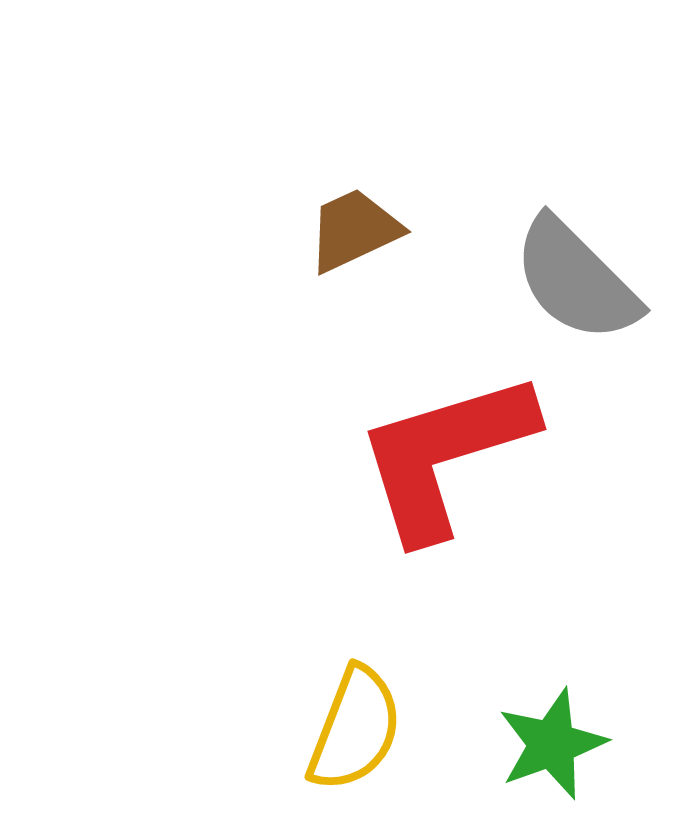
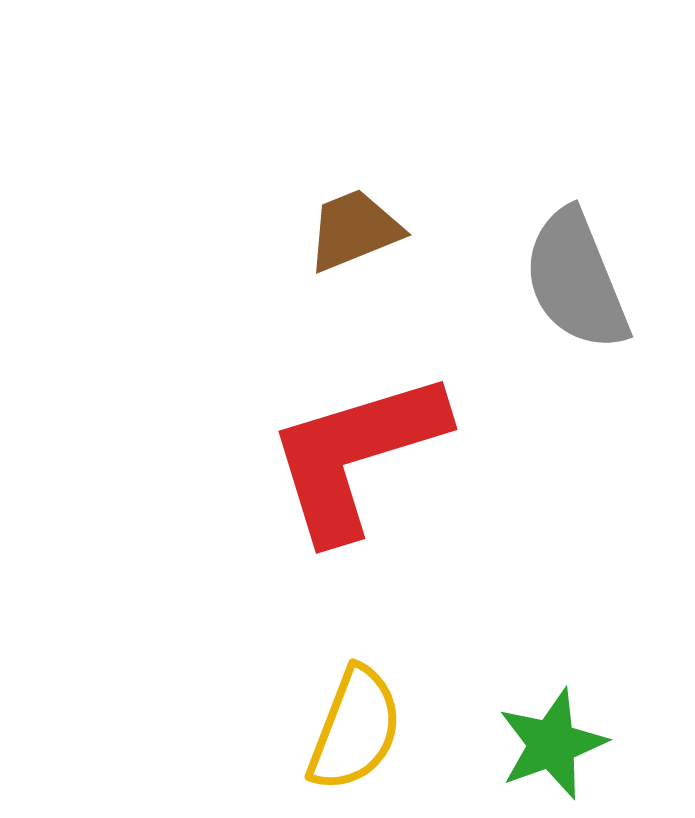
brown trapezoid: rotated 3 degrees clockwise
gray semicircle: rotated 23 degrees clockwise
red L-shape: moved 89 px left
